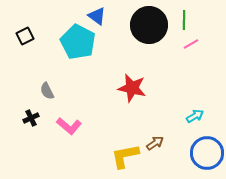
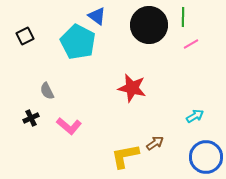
green line: moved 1 px left, 3 px up
blue circle: moved 1 px left, 4 px down
